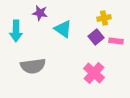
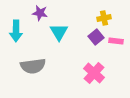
cyan triangle: moved 4 px left, 3 px down; rotated 24 degrees clockwise
